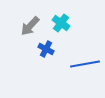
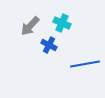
cyan cross: moved 1 px right; rotated 12 degrees counterclockwise
blue cross: moved 3 px right, 4 px up
